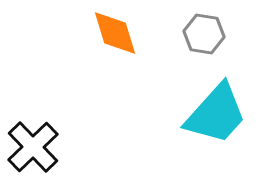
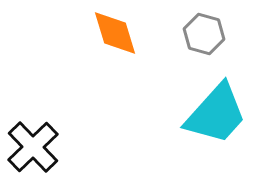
gray hexagon: rotated 6 degrees clockwise
